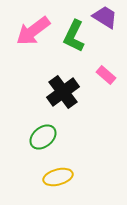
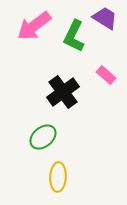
purple trapezoid: moved 1 px down
pink arrow: moved 1 px right, 5 px up
yellow ellipse: rotated 72 degrees counterclockwise
